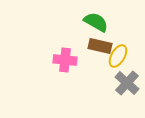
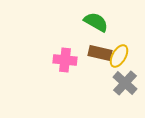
brown rectangle: moved 7 px down
yellow ellipse: moved 1 px right
gray cross: moved 2 px left
